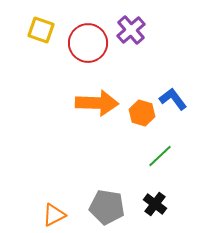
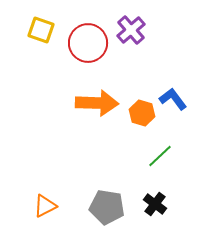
orange triangle: moved 9 px left, 9 px up
